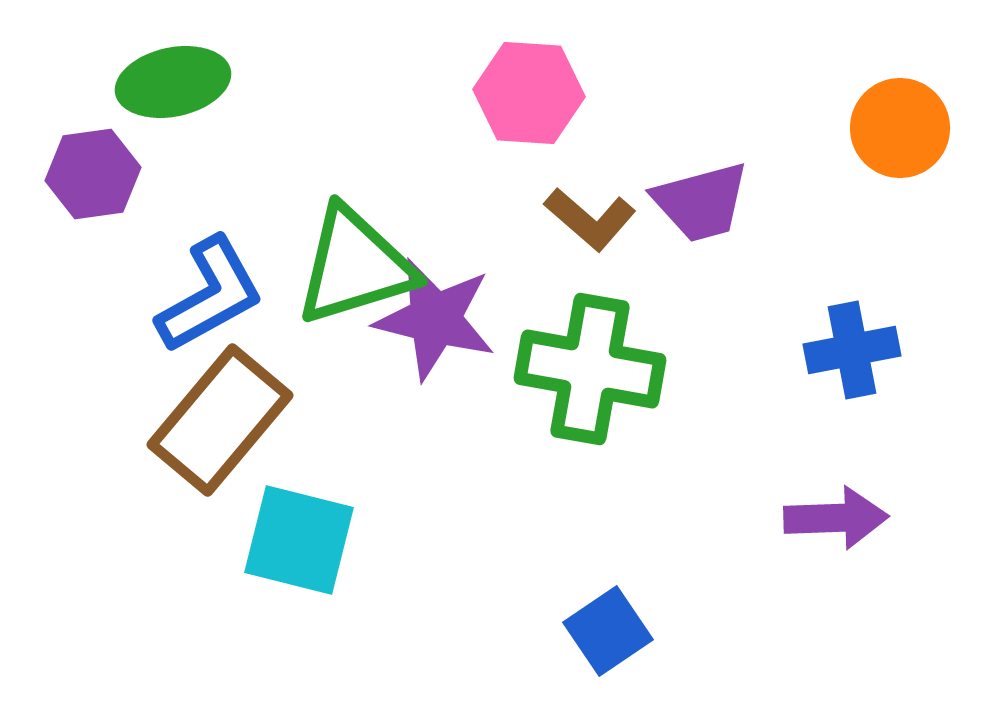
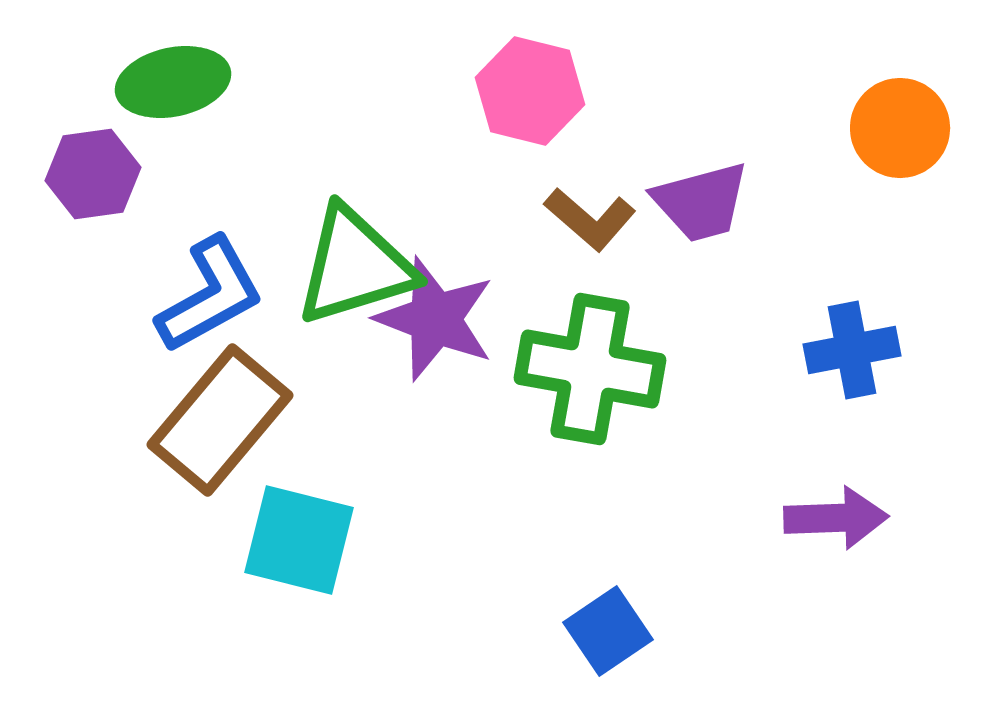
pink hexagon: moved 1 px right, 2 px up; rotated 10 degrees clockwise
purple star: rotated 7 degrees clockwise
